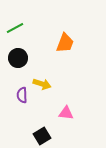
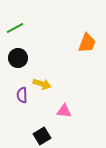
orange trapezoid: moved 22 px right
pink triangle: moved 2 px left, 2 px up
